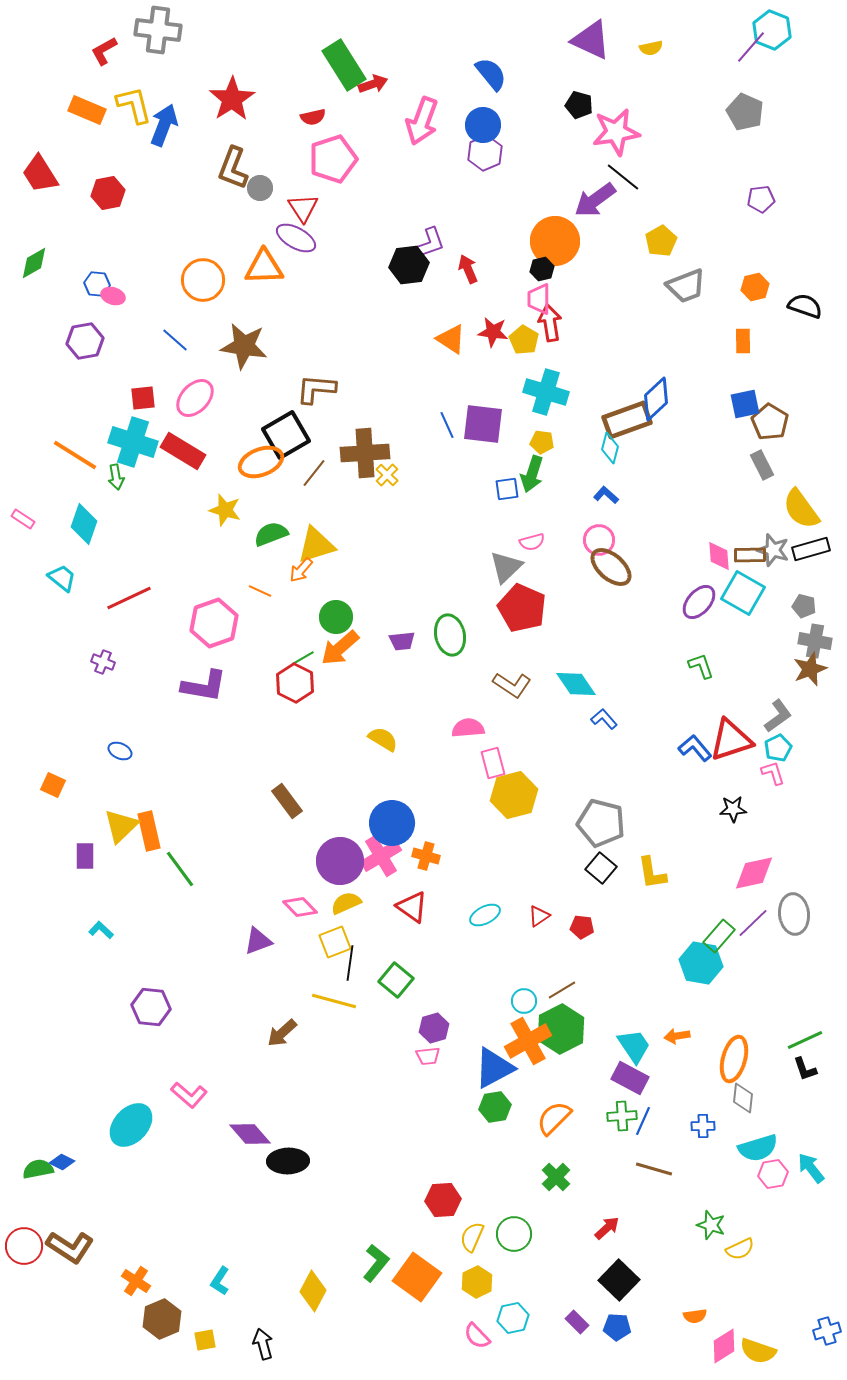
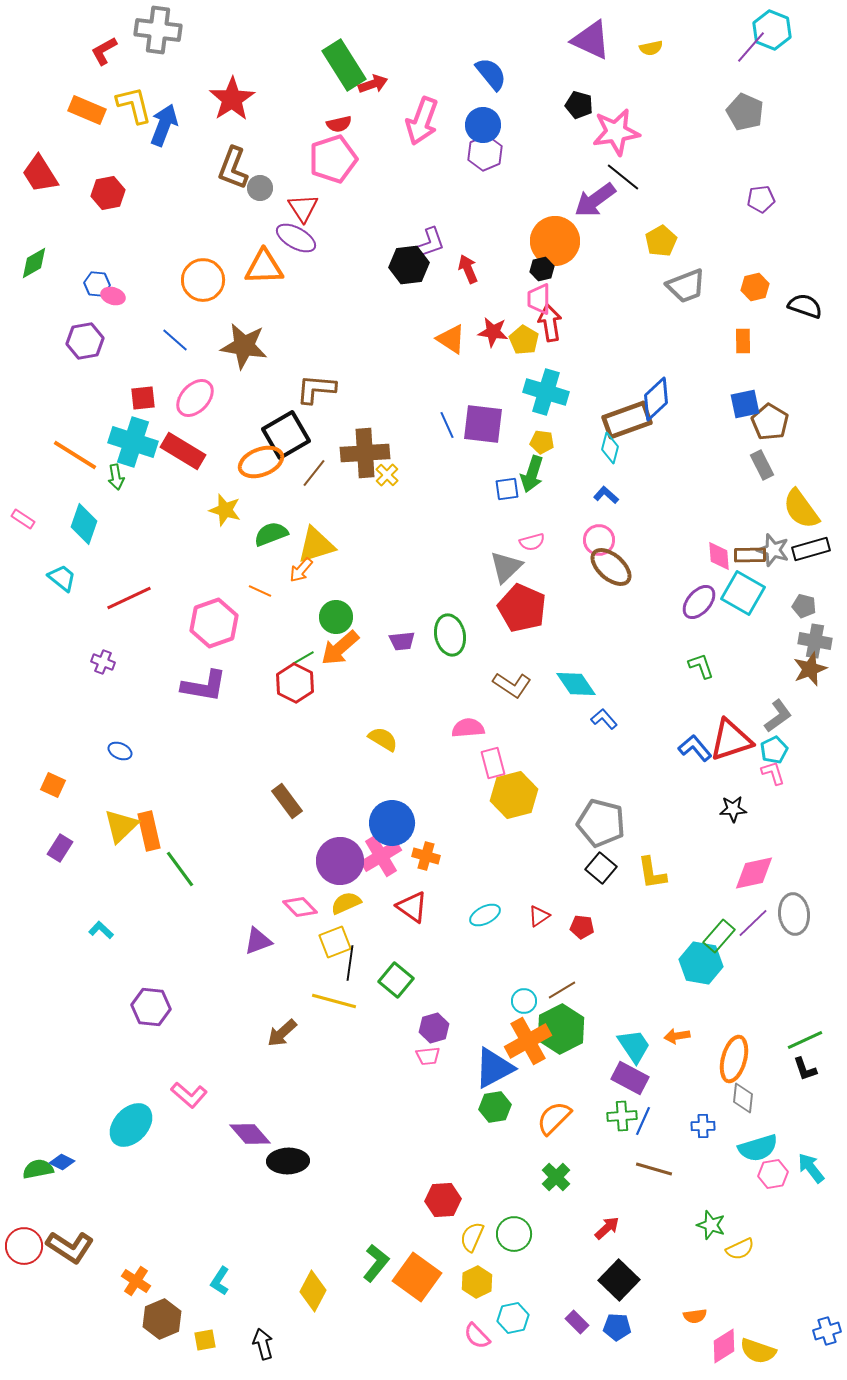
red semicircle at (313, 117): moved 26 px right, 7 px down
cyan pentagon at (778, 748): moved 4 px left, 2 px down
purple rectangle at (85, 856): moved 25 px left, 8 px up; rotated 32 degrees clockwise
